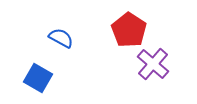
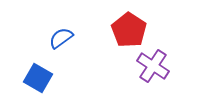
blue semicircle: rotated 65 degrees counterclockwise
purple cross: moved 2 px down; rotated 8 degrees counterclockwise
